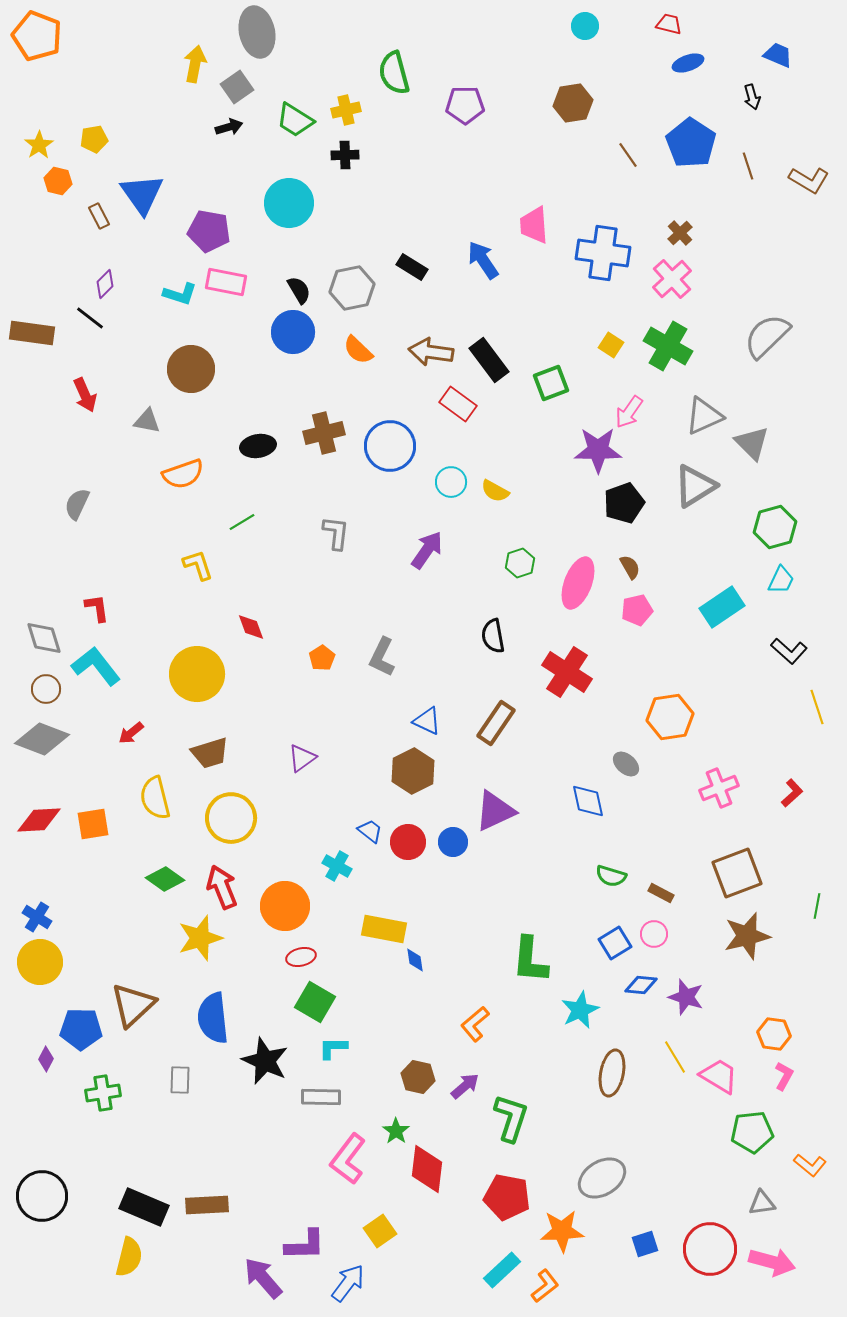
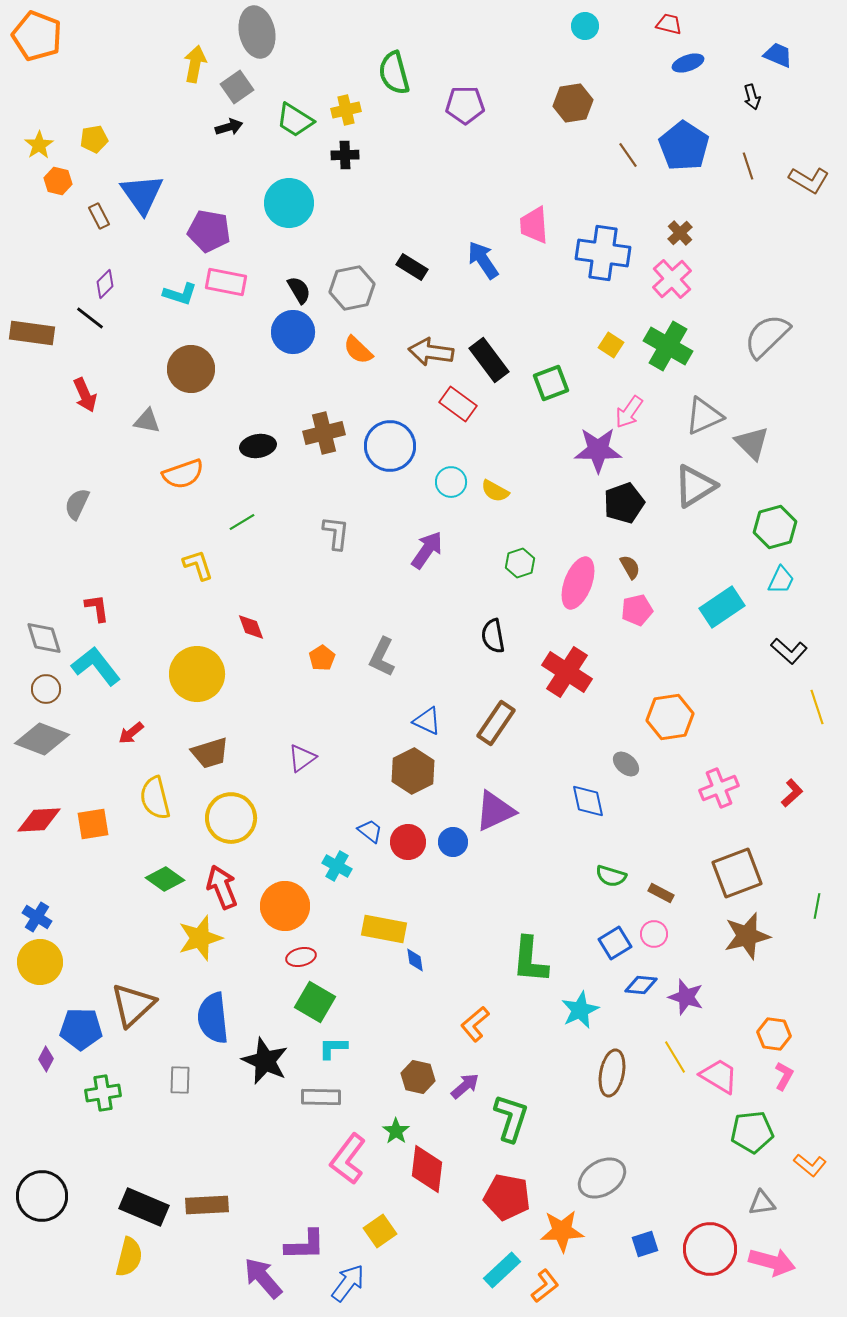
blue pentagon at (691, 143): moved 7 px left, 3 px down
